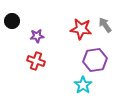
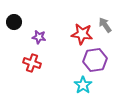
black circle: moved 2 px right, 1 px down
red star: moved 1 px right, 5 px down
purple star: moved 2 px right, 1 px down; rotated 16 degrees clockwise
red cross: moved 4 px left, 2 px down
